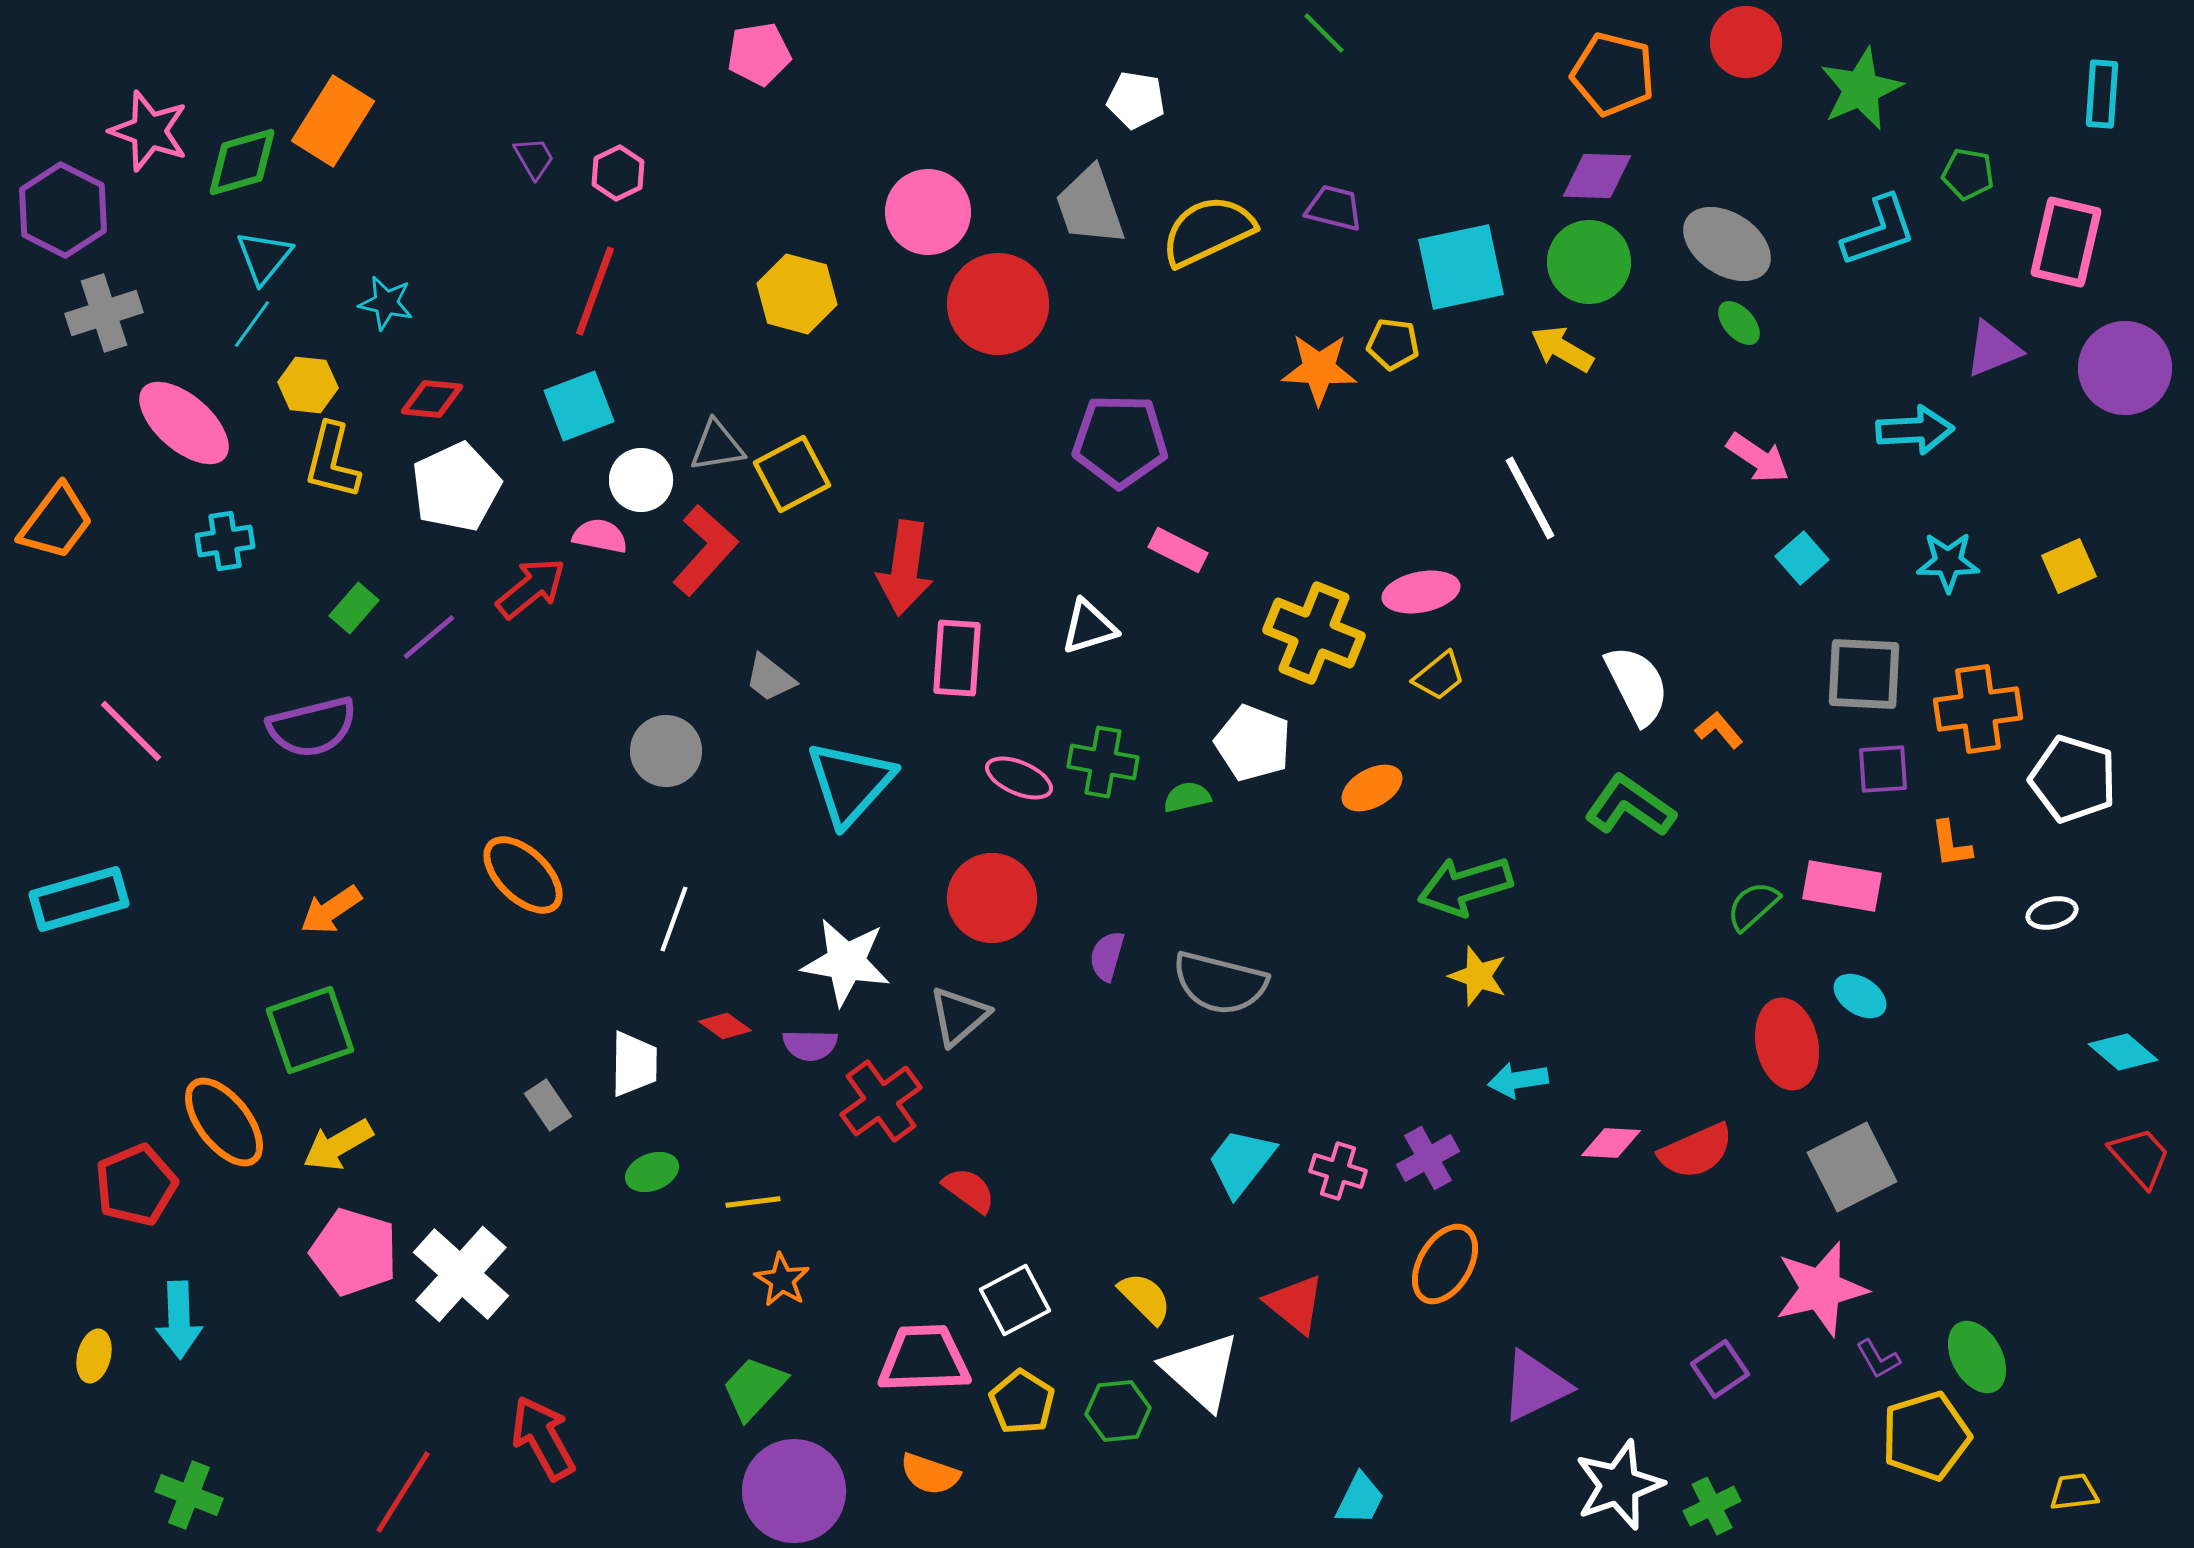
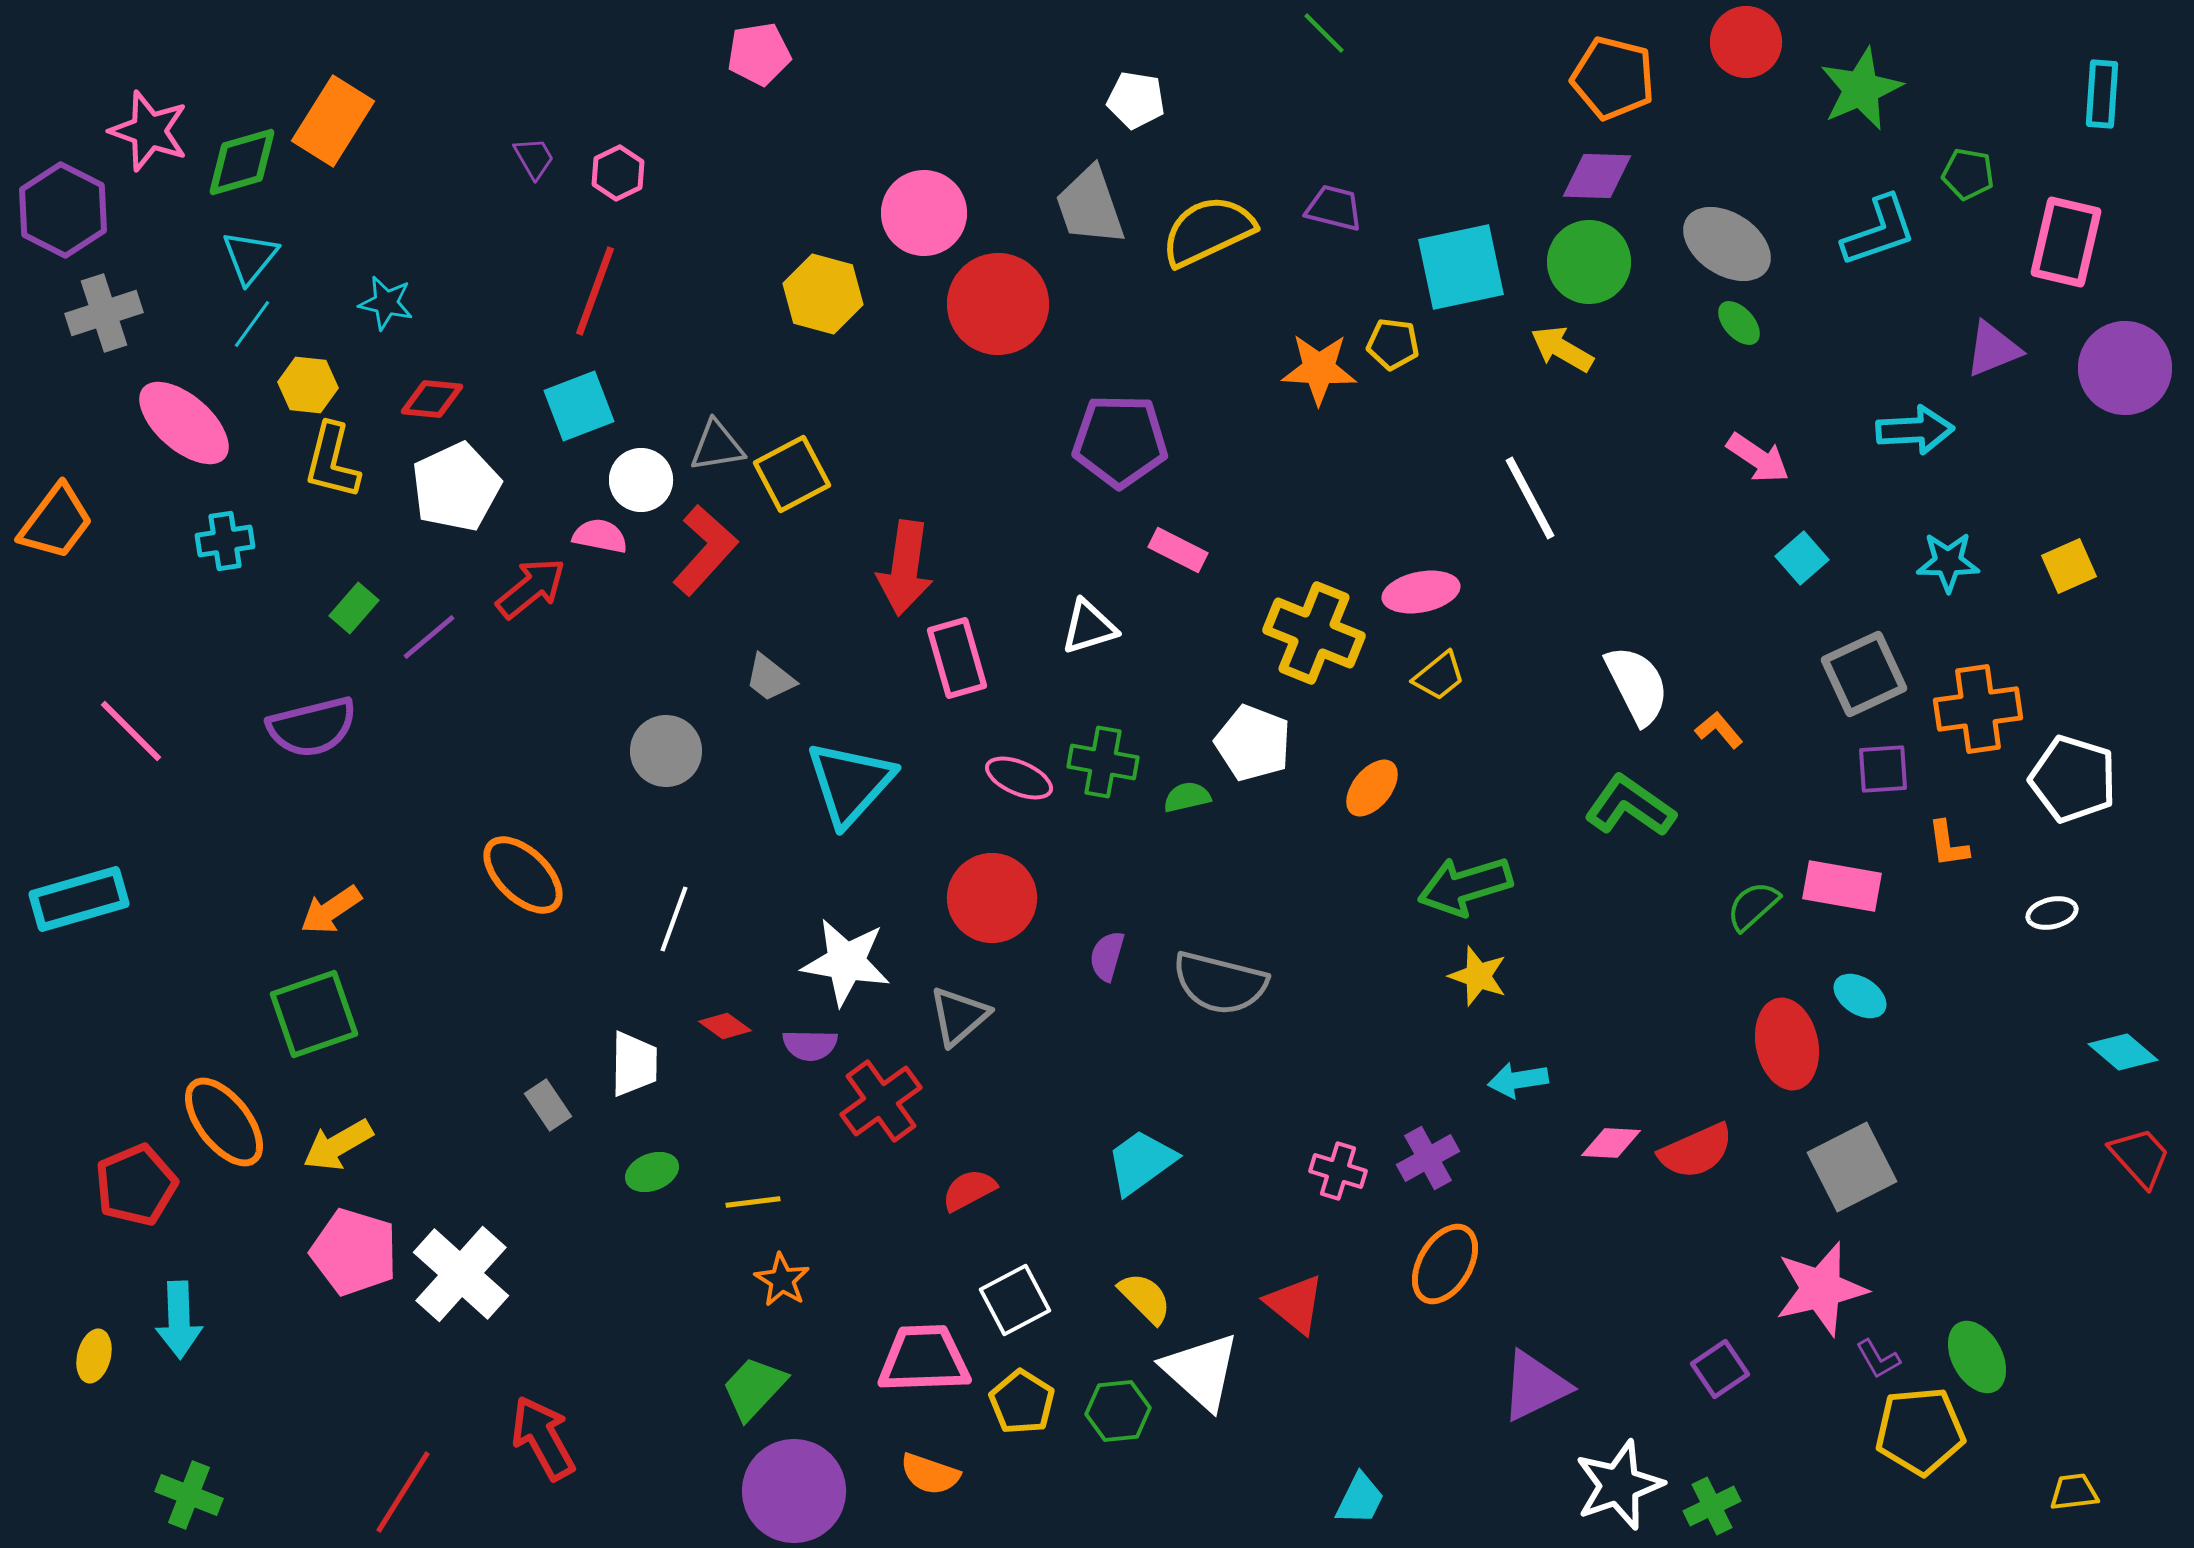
orange pentagon at (1613, 74): moved 4 px down
pink circle at (928, 212): moved 4 px left, 1 px down
cyan triangle at (264, 257): moved 14 px left
yellow hexagon at (797, 294): moved 26 px right
pink rectangle at (957, 658): rotated 20 degrees counterclockwise
gray square at (1864, 674): rotated 28 degrees counterclockwise
orange ellipse at (1372, 788): rotated 22 degrees counterclockwise
orange L-shape at (1951, 844): moved 3 px left
green square at (310, 1030): moved 4 px right, 16 px up
cyan trapezoid at (1241, 1162): moved 100 px left; rotated 16 degrees clockwise
red semicircle at (969, 1190): rotated 64 degrees counterclockwise
yellow pentagon at (1926, 1436): moved 6 px left, 5 px up; rotated 12 degrees clockwise
